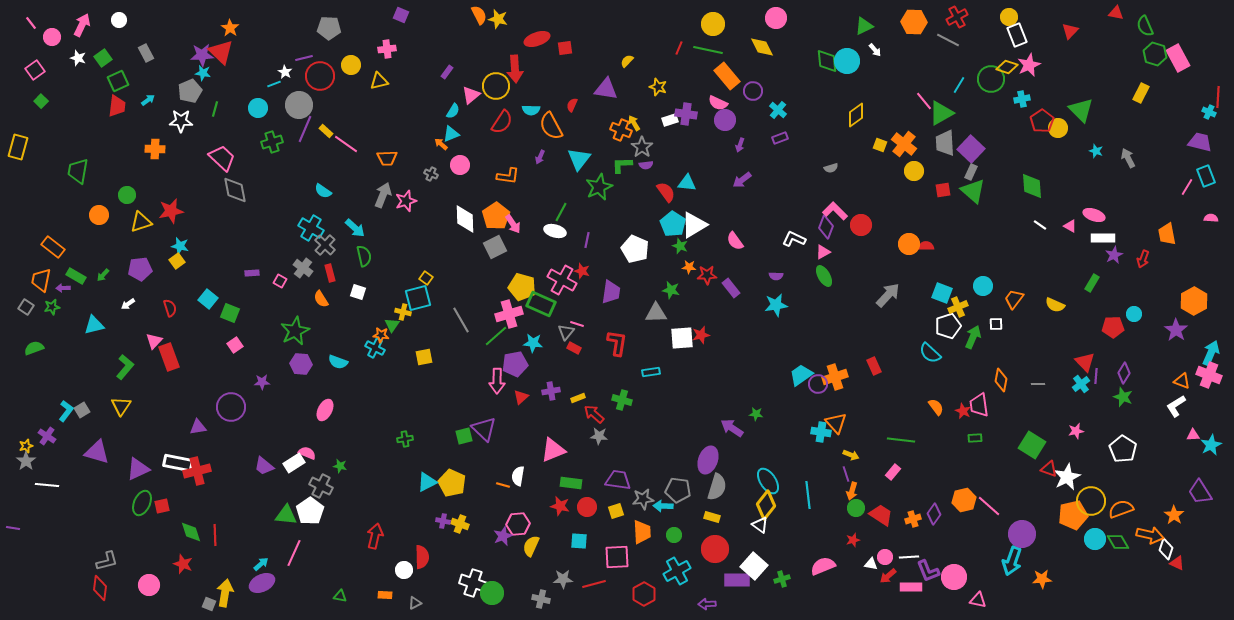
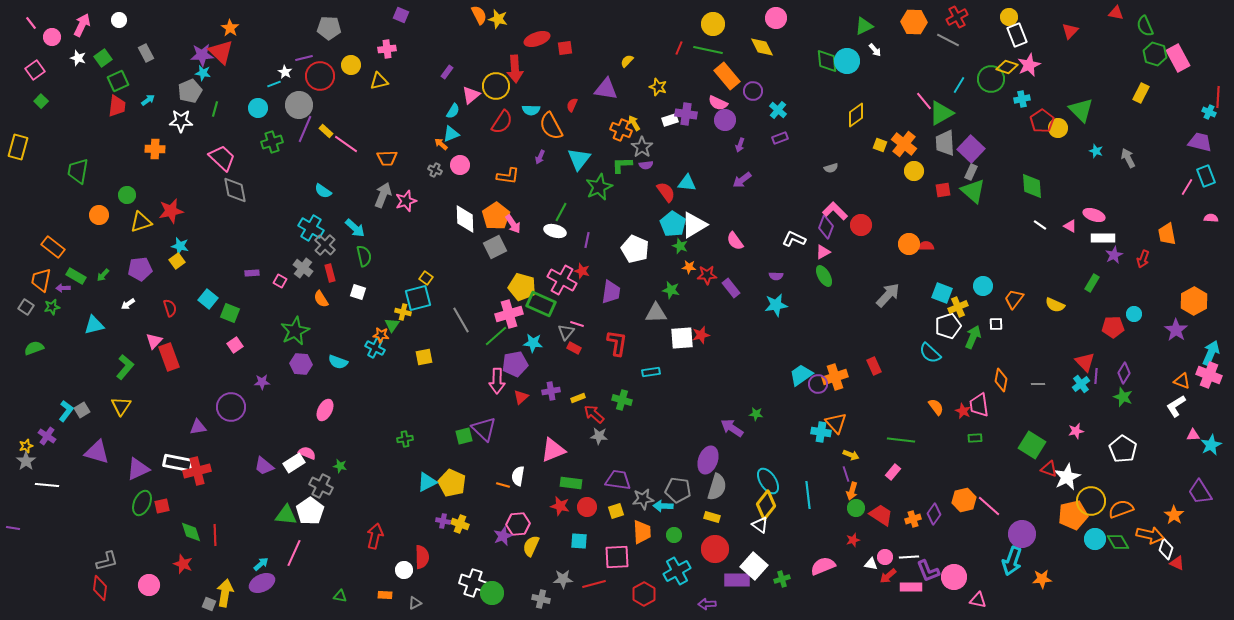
gray cross at (431, 174): moved 4 px right, 4 px up
